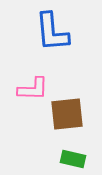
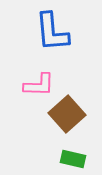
pink L-shape: moved 6 px right, 4 px up
brown square: rotated 36 degrees counterclockwise
